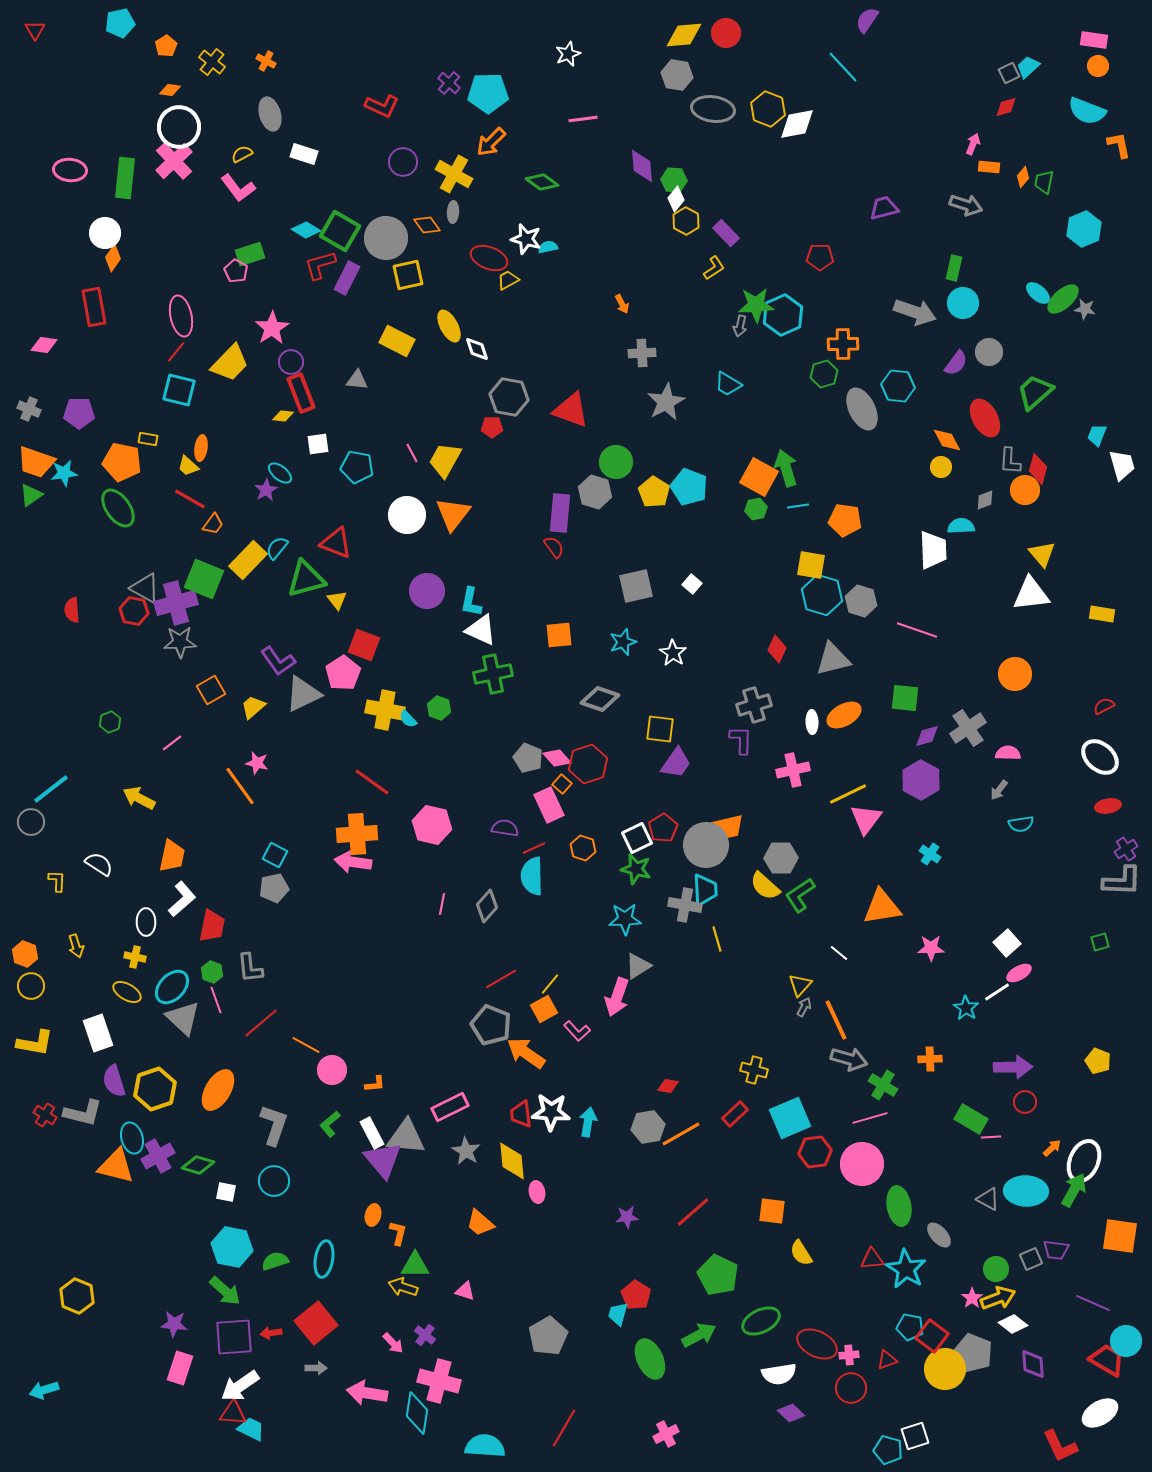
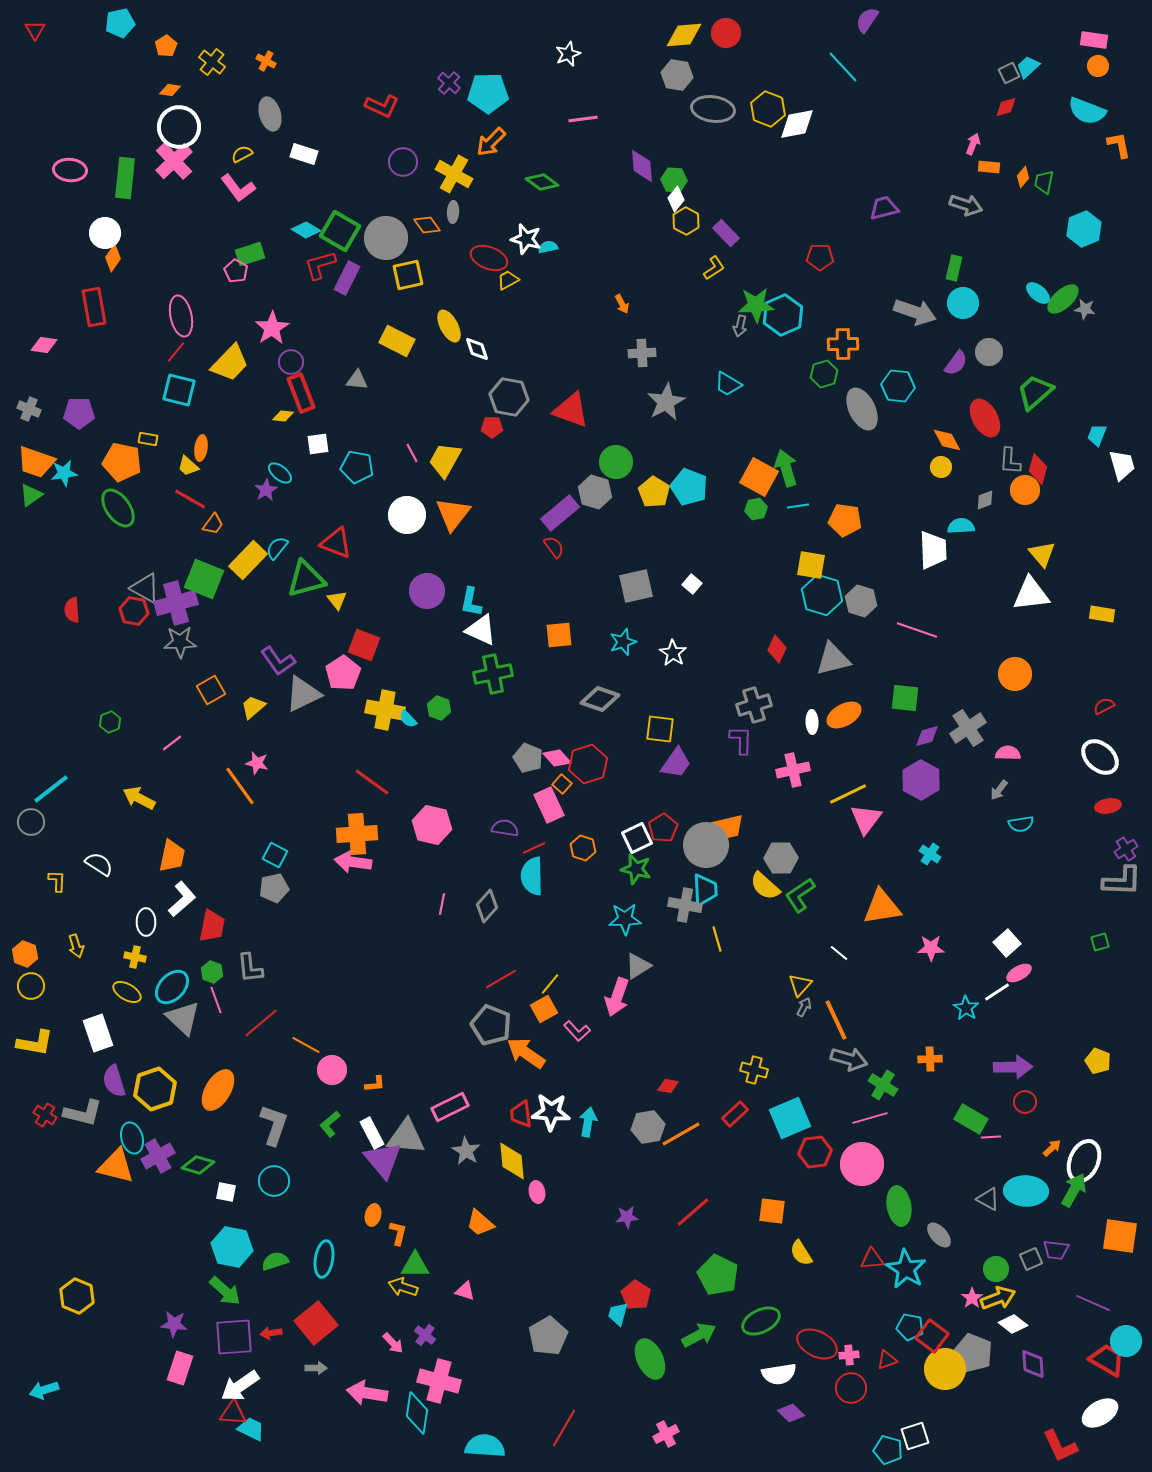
purple rectangle at (560, 513): rotated 45 degrees clockwise
